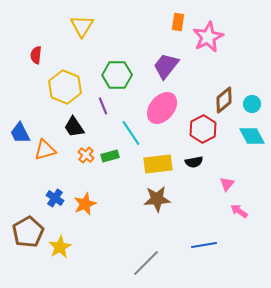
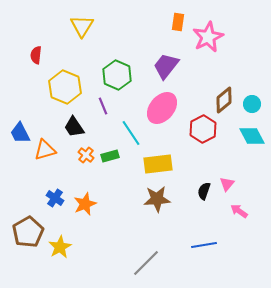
green hexagon: rotated 24 degrees clockwise
black semicircle: moved 10 px right, 29 px down; rotated 120 degrees clockwise
